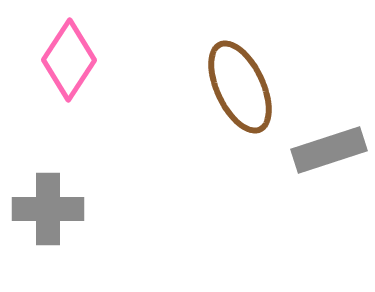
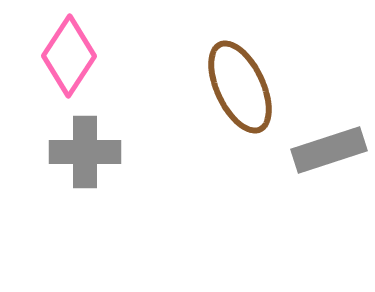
pink diamond: moved 4 px up
gray cross: moved 37 px right, 57 px up
